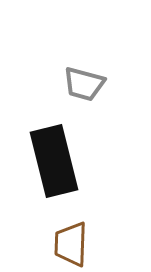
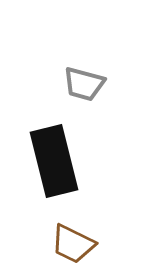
brown trapezoid: moved 2 px right; rotated 66 degrees counterclockwise
